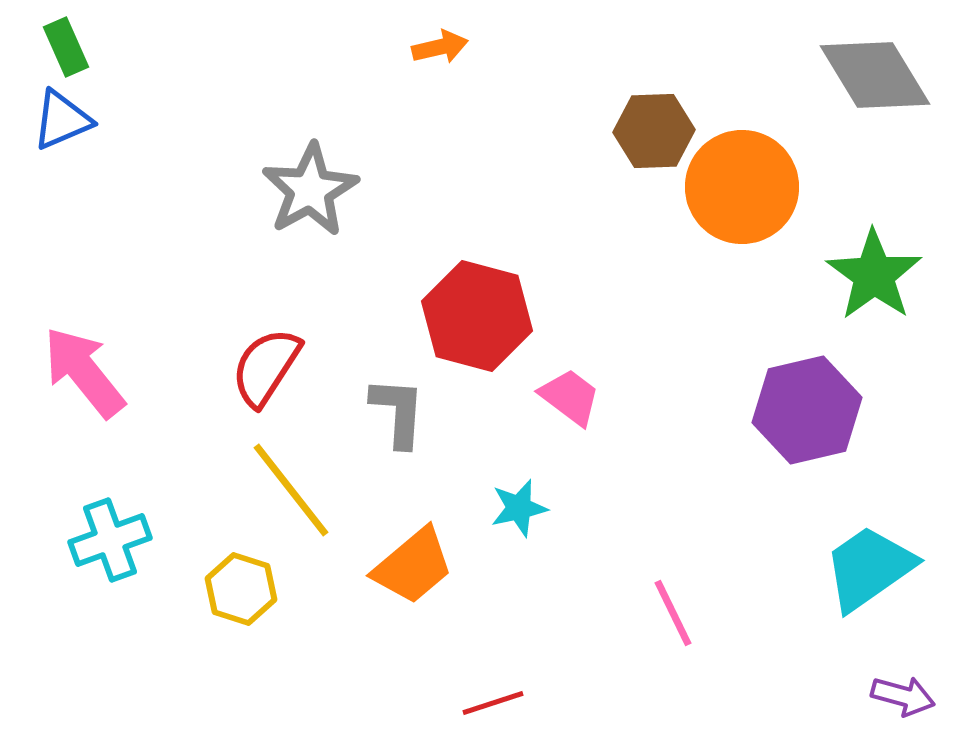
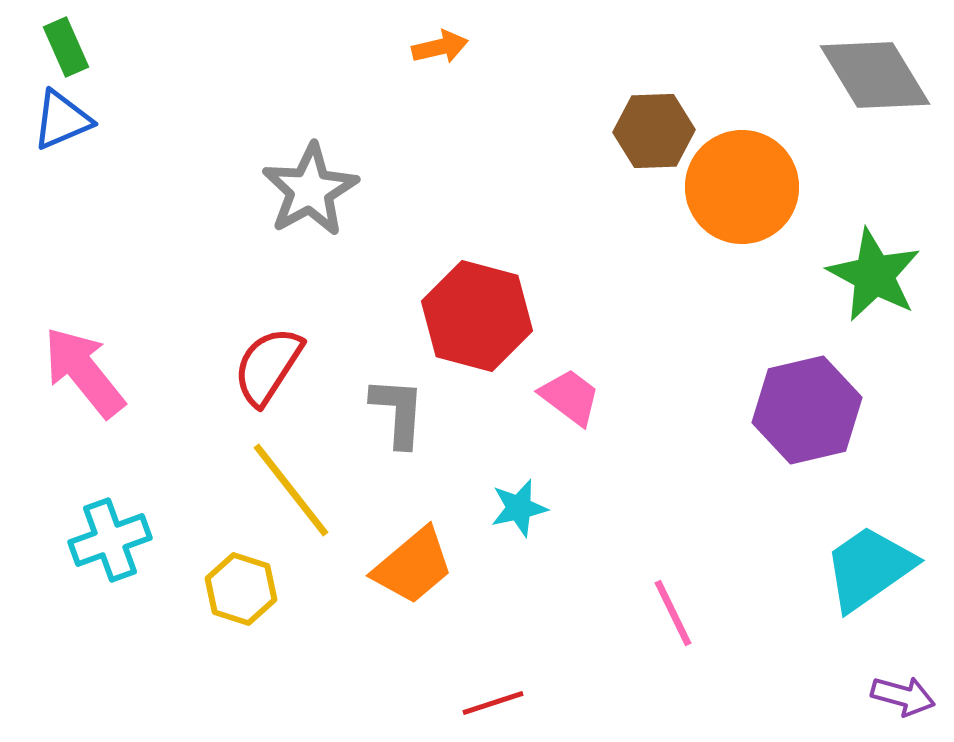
green star: rotated 8 degrees counterclockwise
red semicircle: moved 2 px right, 1 px up
